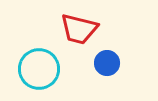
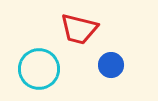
blue circle: moved 4 px right, 2 px down
